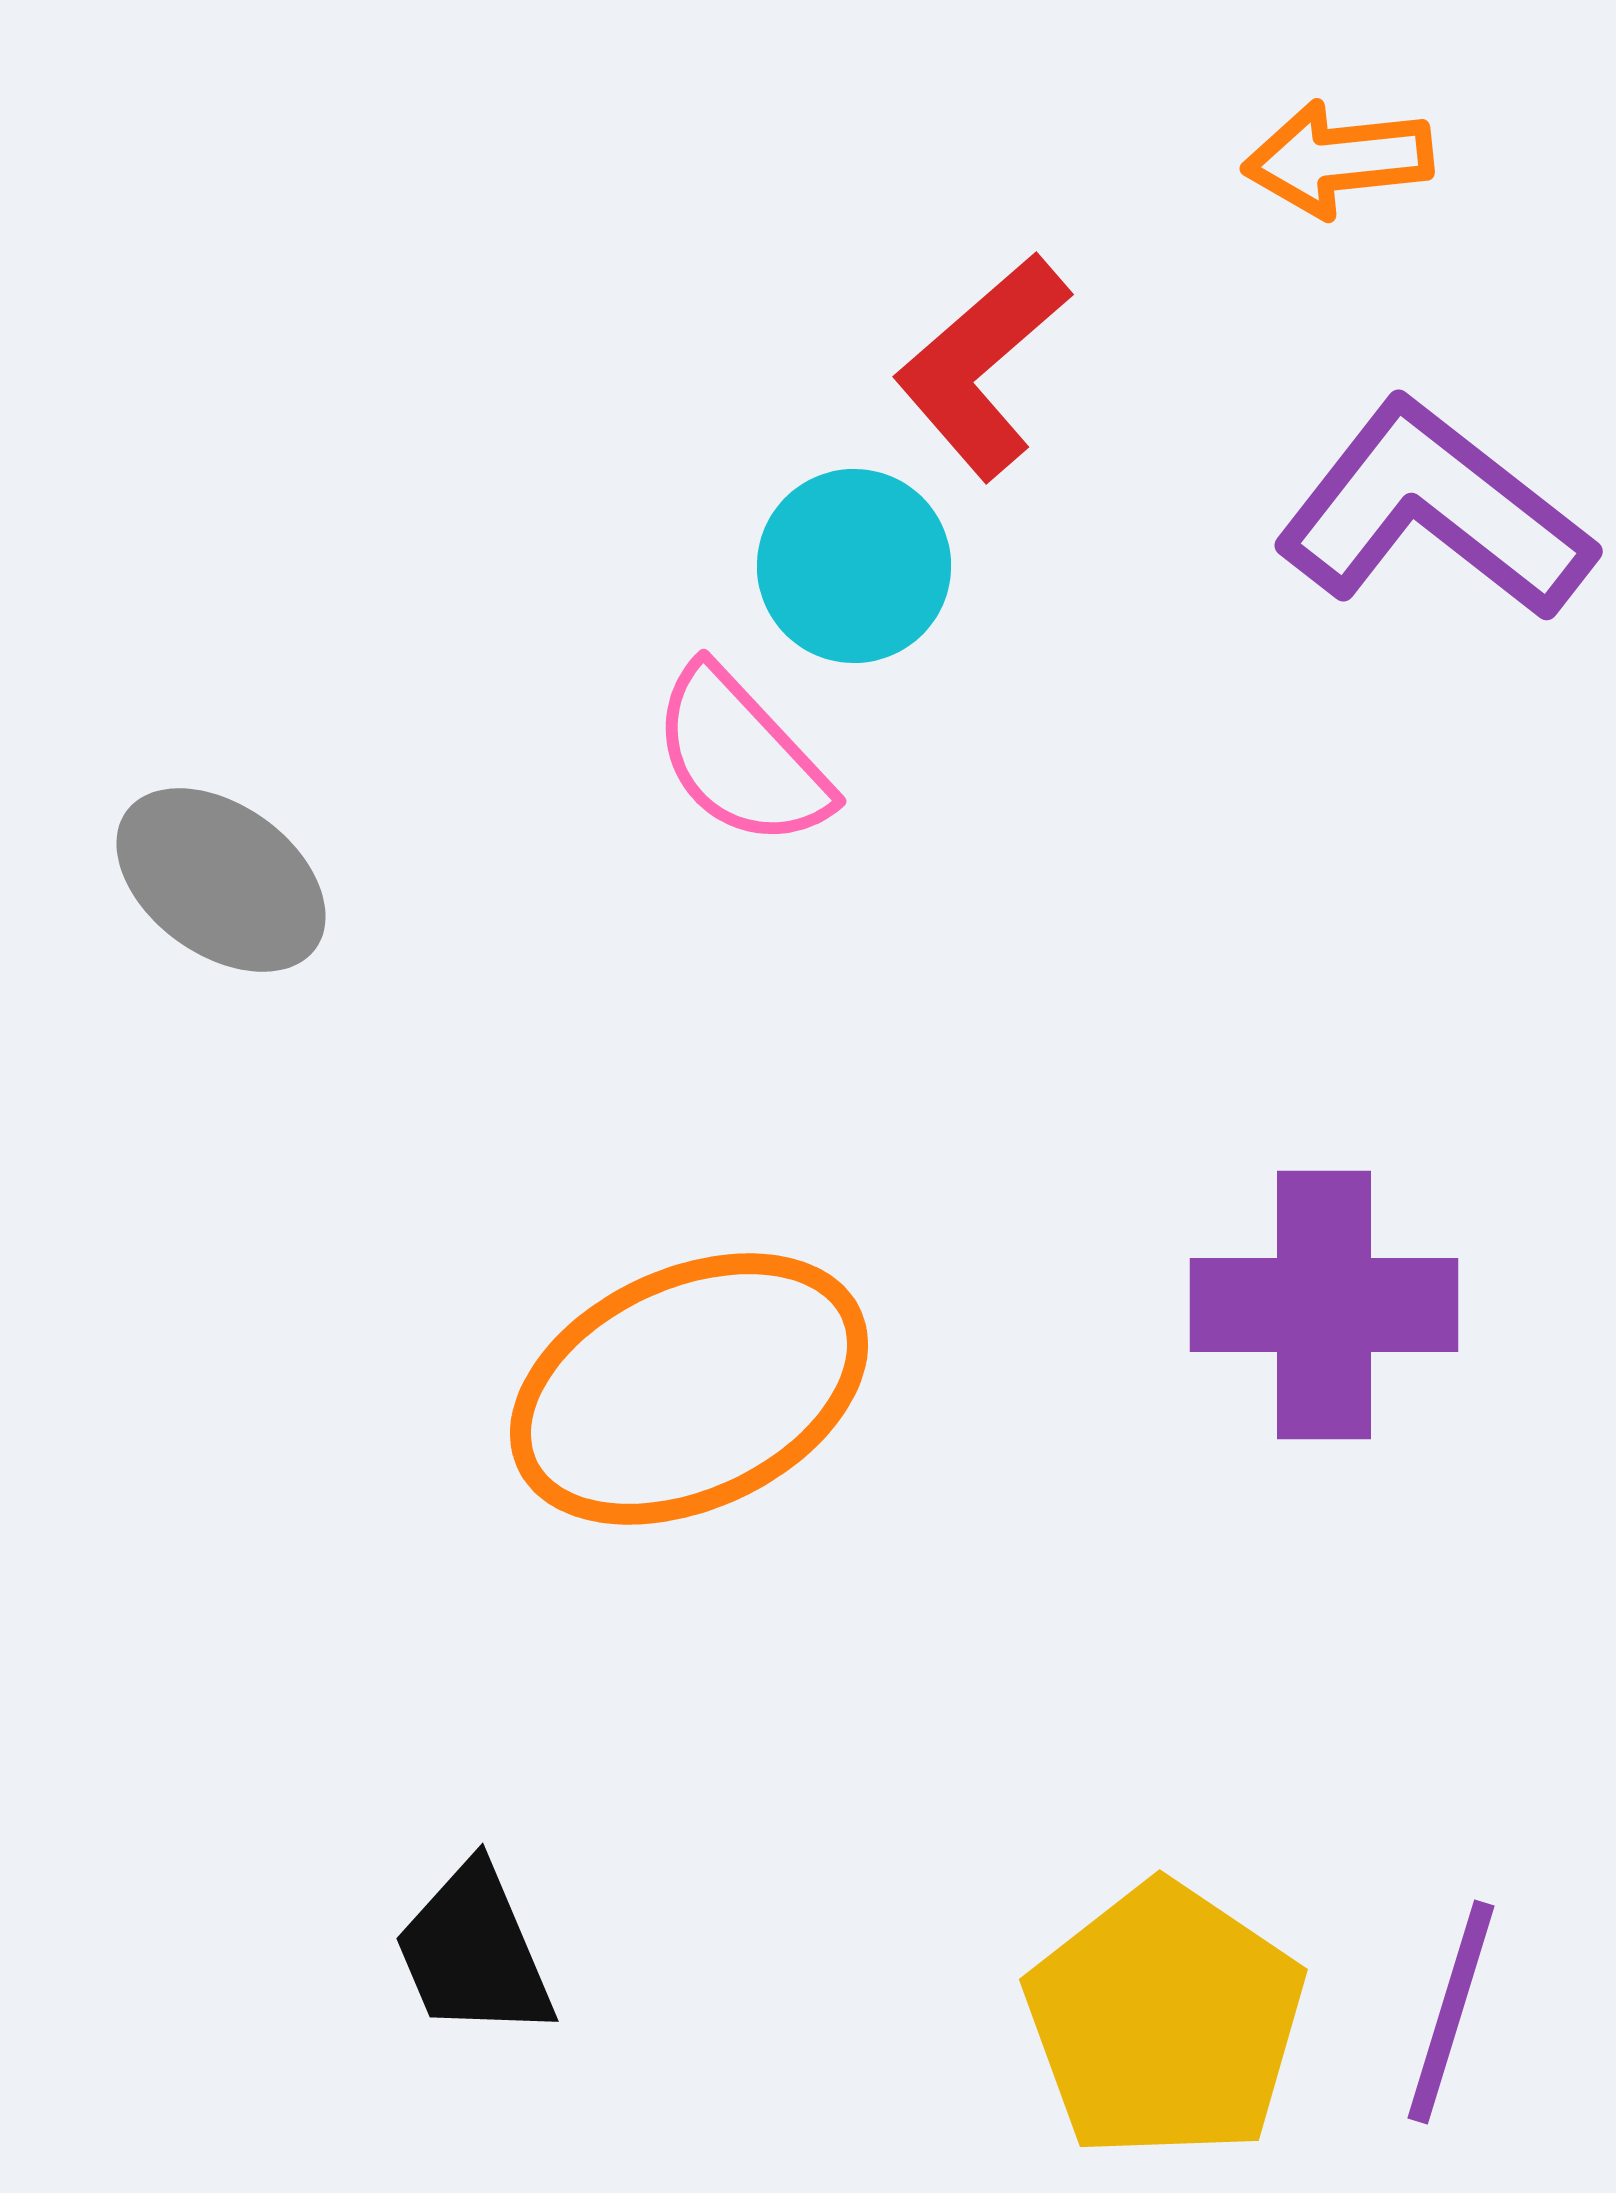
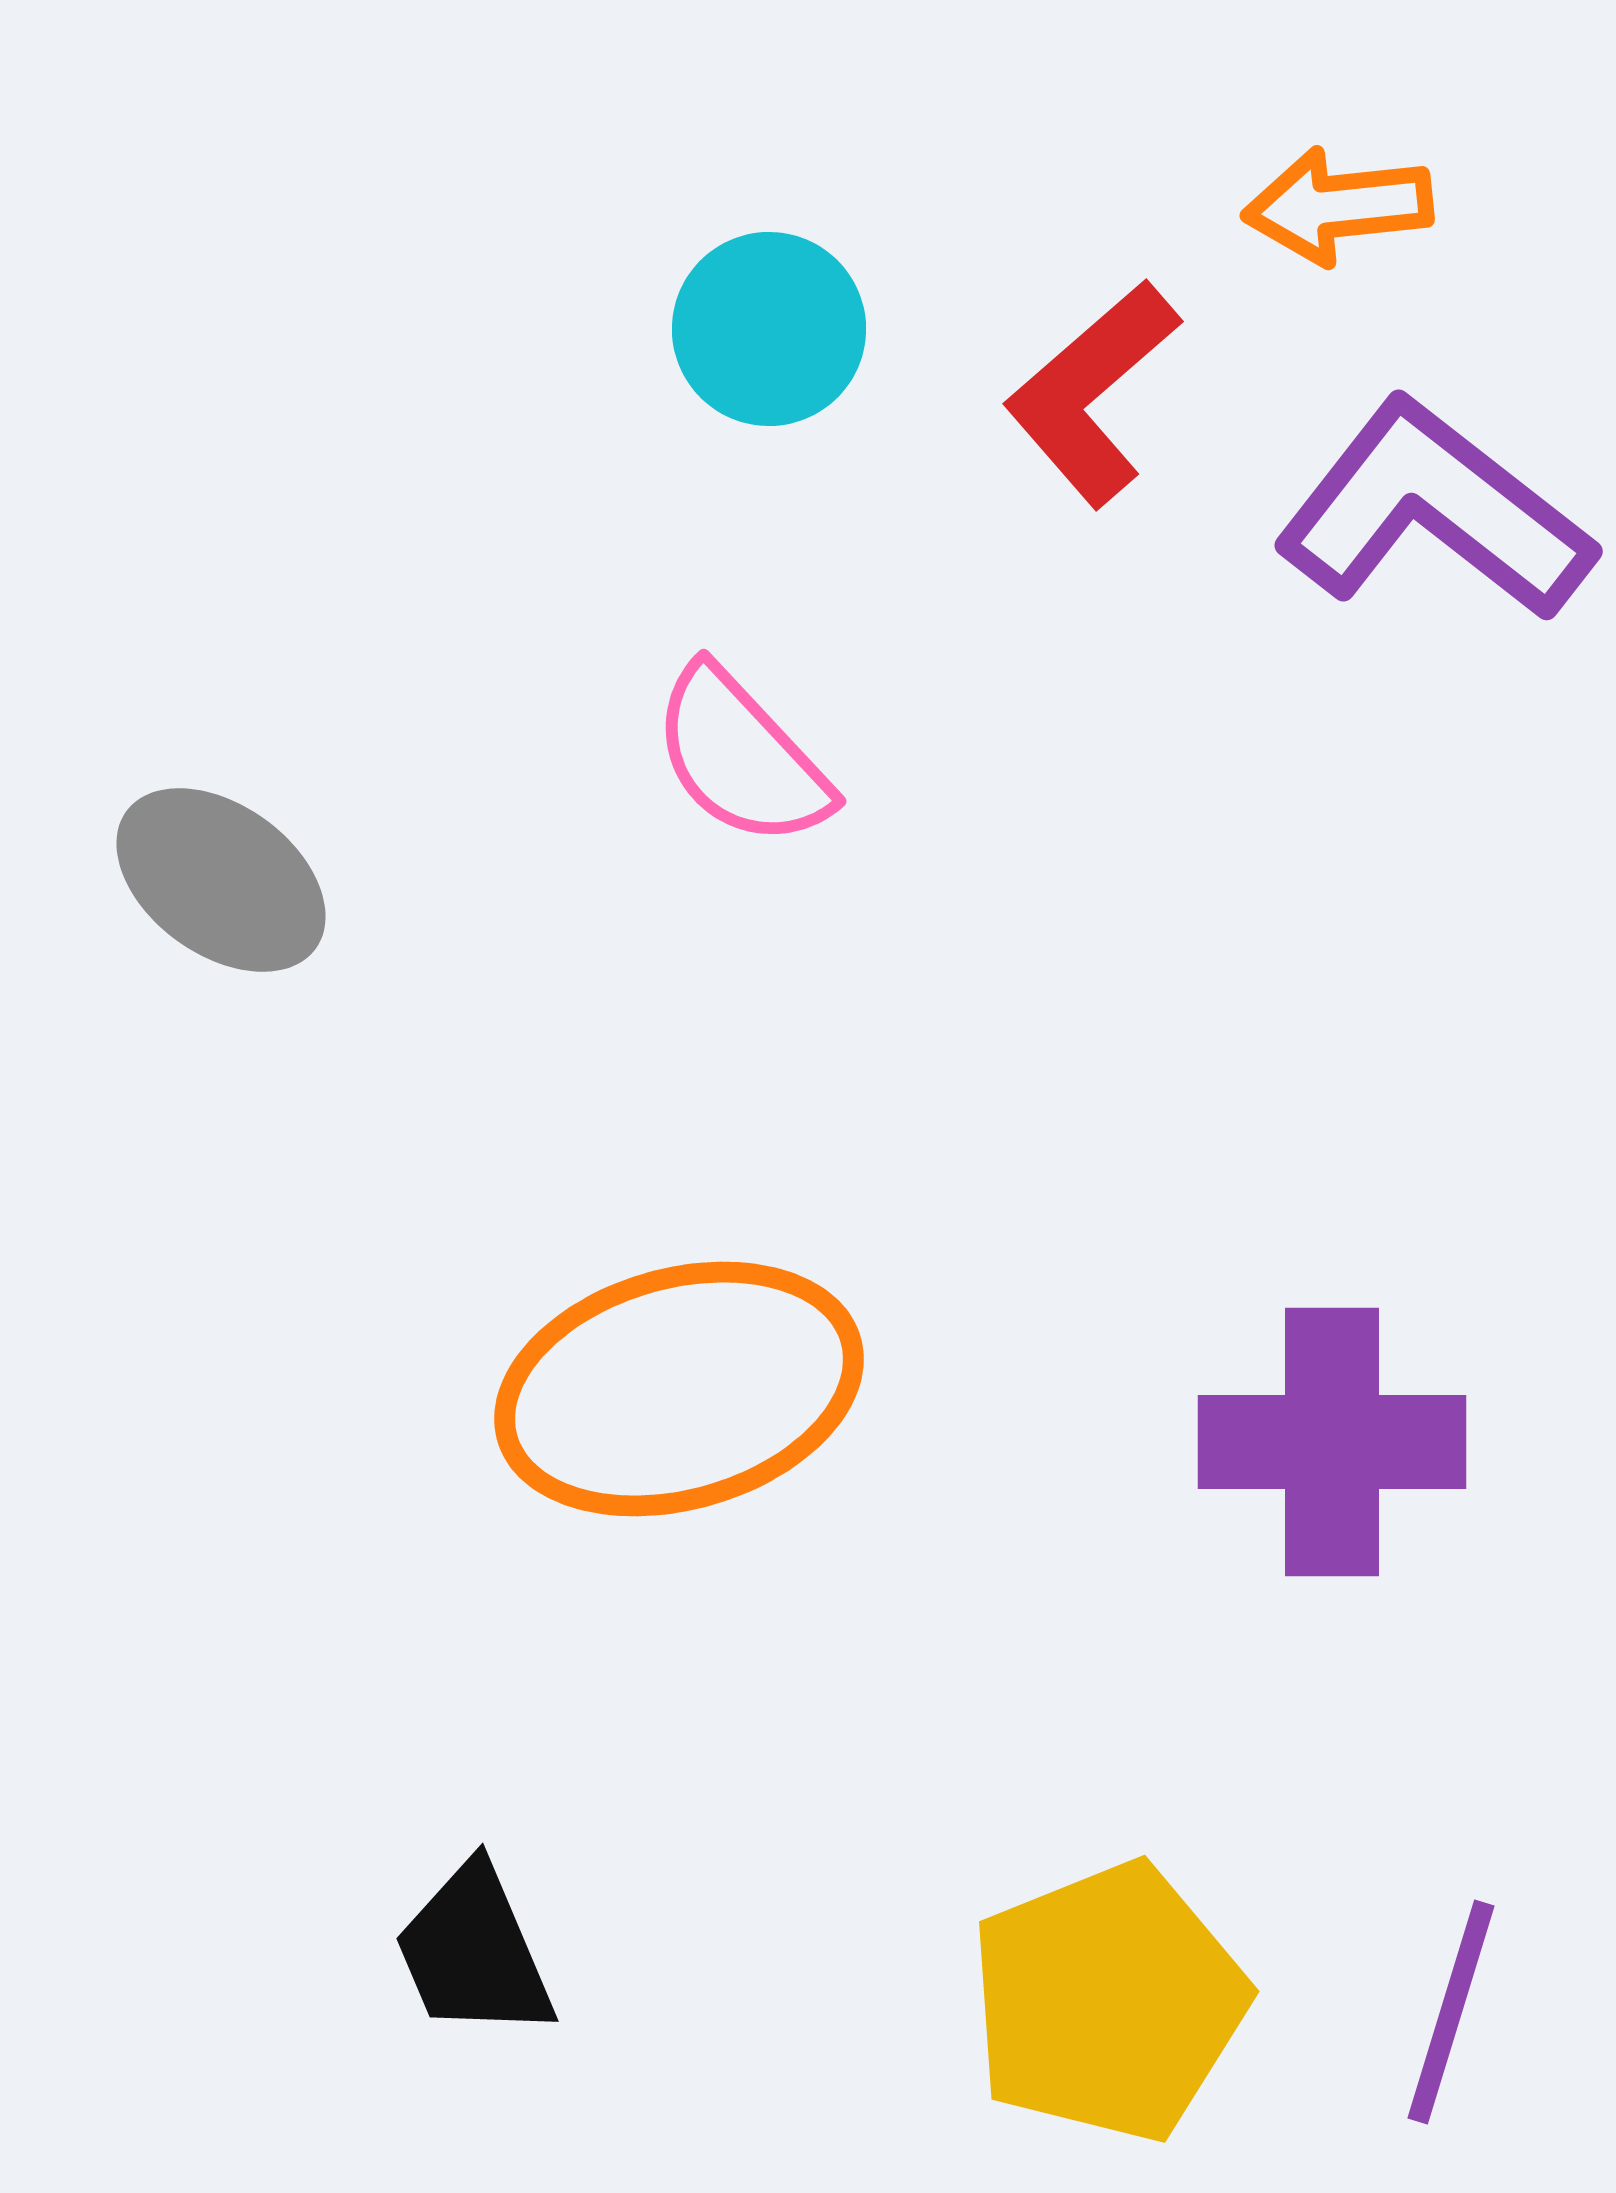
orange arrow: moved 47 px down
red L-shape: moved 110 px right, 27 px down
cyan circle: moved 85 px left, 237 px up
purple cross: moved 8 px right, 137 px down
orange ellipse: moved 10 px left; rotated 9 degrees clockwise
yellow pentagon: moved 57 px left, 19 px up; rotated 16 degrees clockwise
